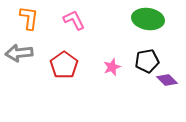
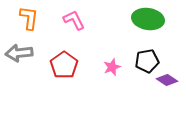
purple diamond: rotated 10 degrees counterclockwise
